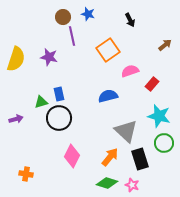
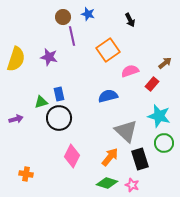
brown arrow: moved 18 px down
